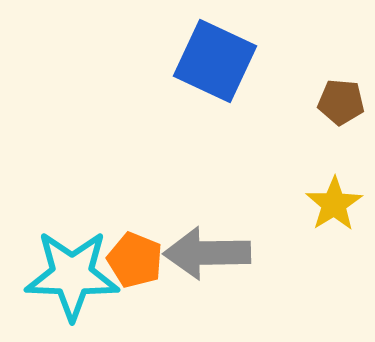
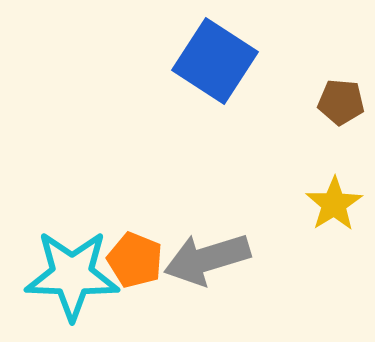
blue square: rotated 8 degrees clockwise
gray arrow: moved 6 px down; rotated 16 degrees counterclockwise
